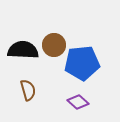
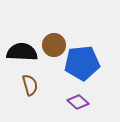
black semicircle: moved 1 px left, 2 px down
brown semicircle: moved 2 px right, 5 px up
